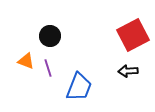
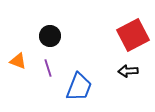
orange triangle: moved 8 px left
